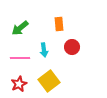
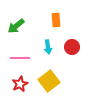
orange rectangle: moved 3 px left, 4 px up
green arrow: moved 4 px left, 2 px up
cyan arrow: moved 4 px right, 3 px up
red star: moved 1 px right
